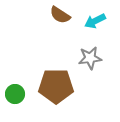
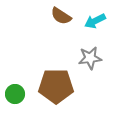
brown semicircle: moved 1 px right, 1 px down
